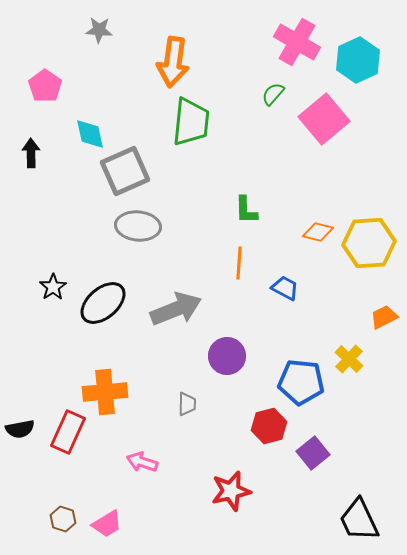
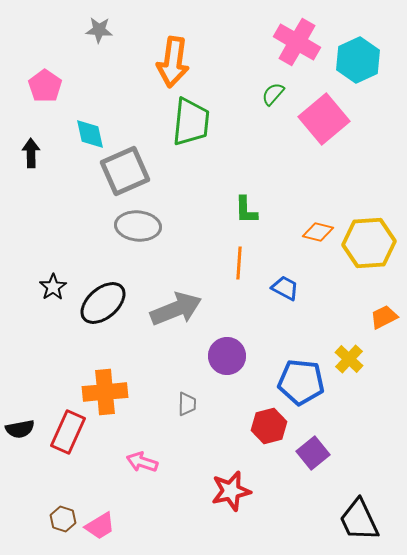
pink trapezoid: moved 7 px left, 2 px down
